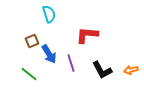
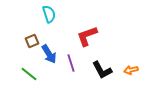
red L-shape: moved 1 px down; rotated 25 degrees counterclockwise
